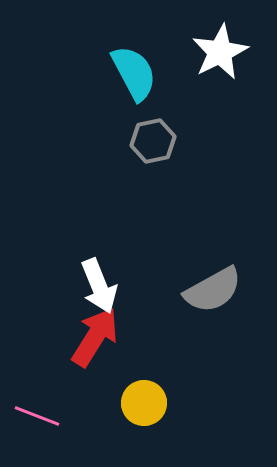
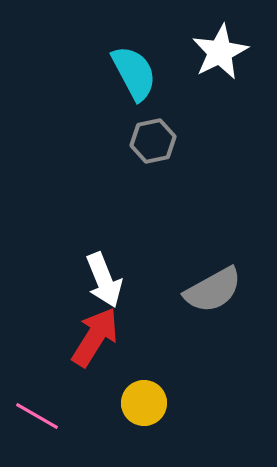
white arrow: moved 5 px right, 6 px up
pink line: rotated 9 degrees clockwise
